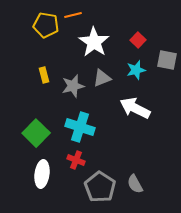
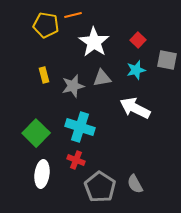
gray triangle: rotated 12 degrees clockwise
